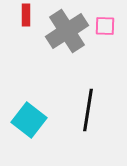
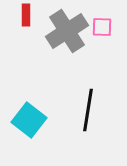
pink square: moved 3 px left, 1 px down
